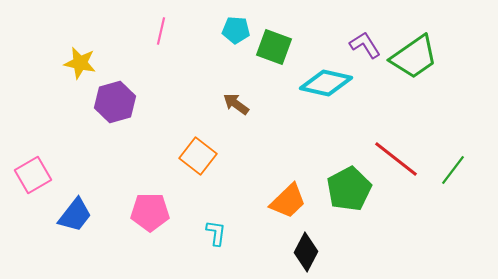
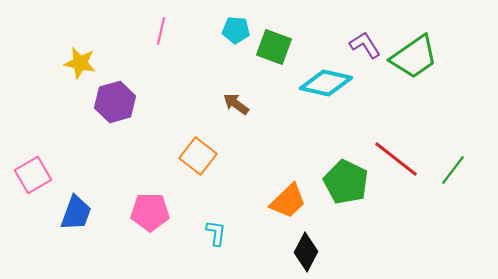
green pentagon: moved 3 px left, 7 px up; rotated 18 degrees counterclockwise
blue trapezoid: moved 1 px right, 2 px up; rotated 18 degrees counterclockwise
